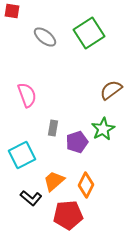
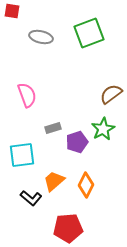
green square: rotated 12 degrees clockwise
gray ellipse: moved 4 px left; rotated 25 degrees counterclockwise
brown semicircle: moved 4 px down
gray rectangle: rotated 63 degrees clockwise
cyan square: rotated 20 degrees clockwise
red pentagon: moved 13 px down
